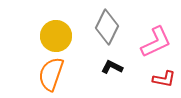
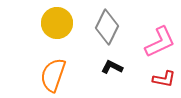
yellow circle: moved 1 px right, 13 px up
pink L-shape: moved 4 px right
orange semicircle: moved 2 px right, 1 px down
